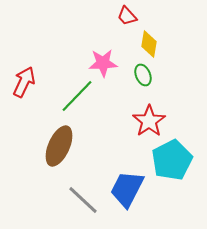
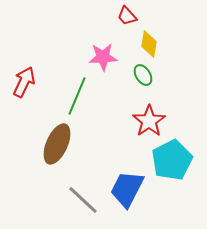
pink star: moved 6 px up
green ellipse: rotated 10 degrees counterclockwise
green line: rotated 21 degrees counterclockwise
brown ellipse: moved 2 px left, 2 px up
